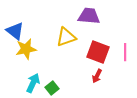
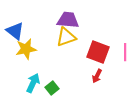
purple trapezoid: moved 21 px left, 4 px down
